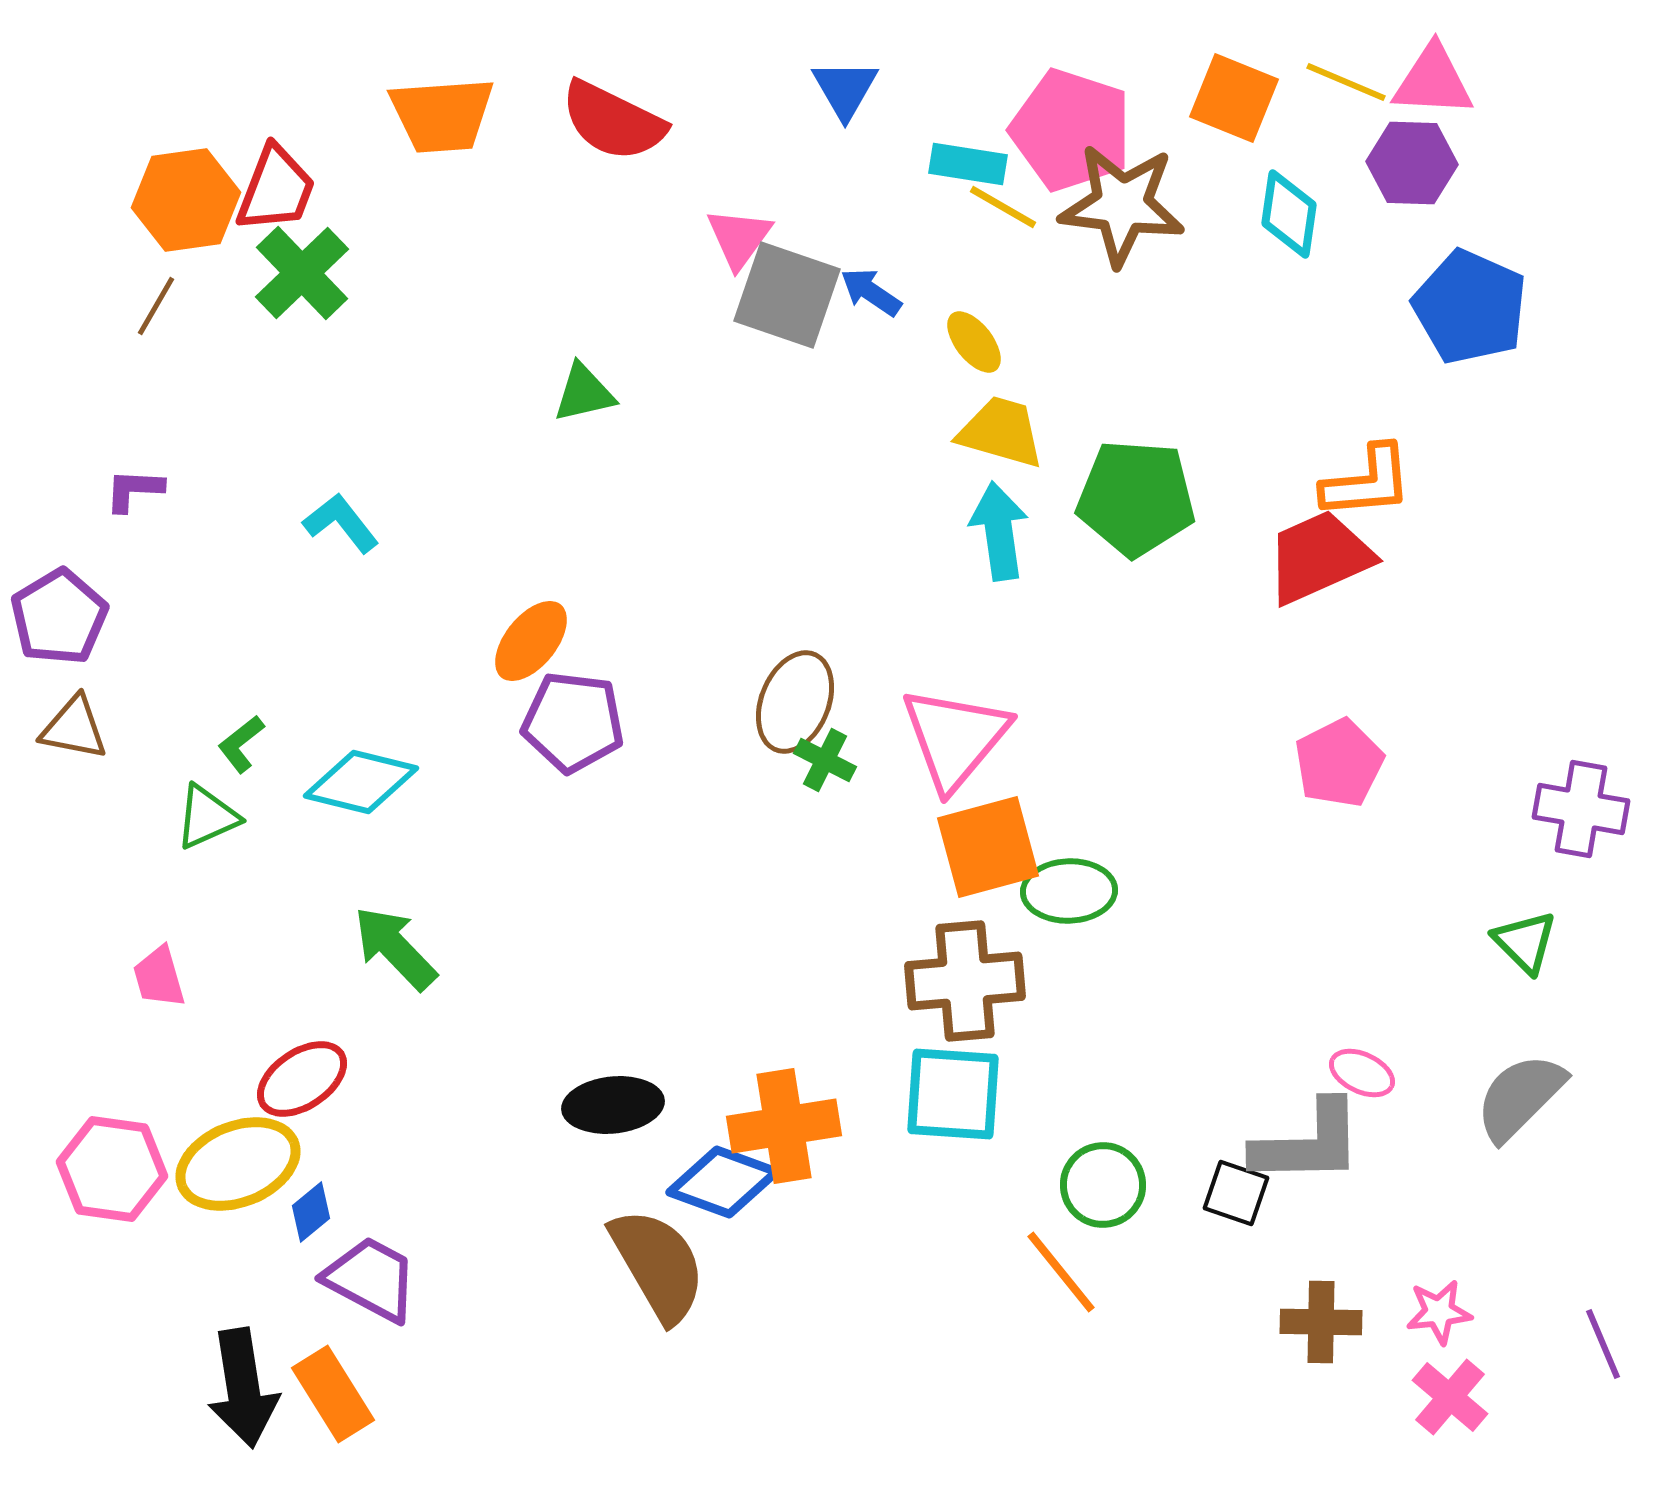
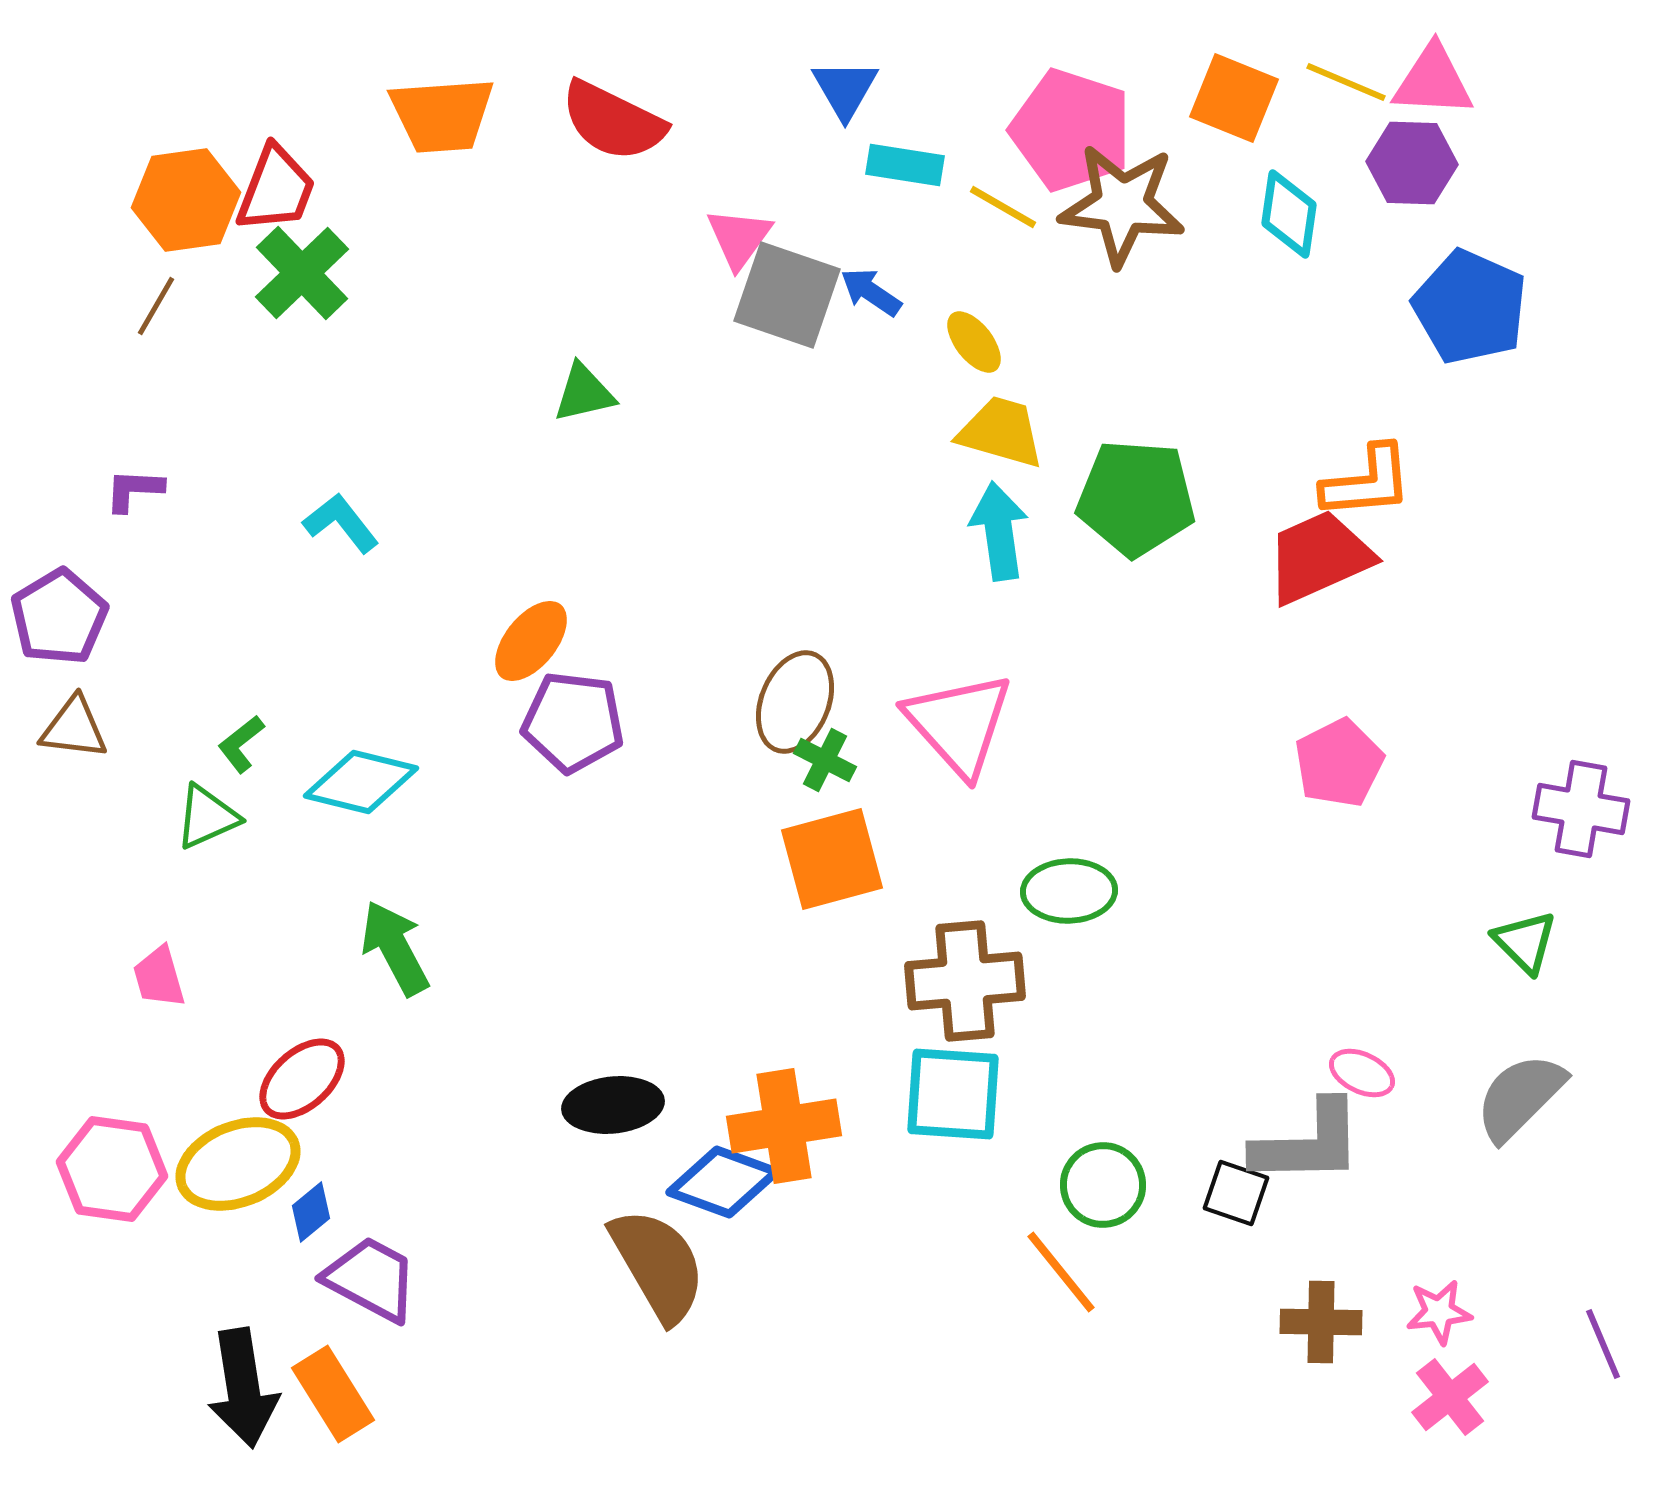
cyan rectangle at (968, 164): moved 63 px left, 1 px down
brown triangle at (74, 728): rotated 4 degrees counterclockwise
pink triangle at (955, 738): moved 4 px right, 14 px up; rotated 22 degrees counterclockwise
orange square at (988, 847): moved 156 px left, 12 px down
green arrow at (395, 948): rotated 16 degrees clockwise
red ellipse at (302, 1079): rotated 8 degrees counterclockwise
pink cross at (1450, 1397): rotated 12 degrees clockwise
